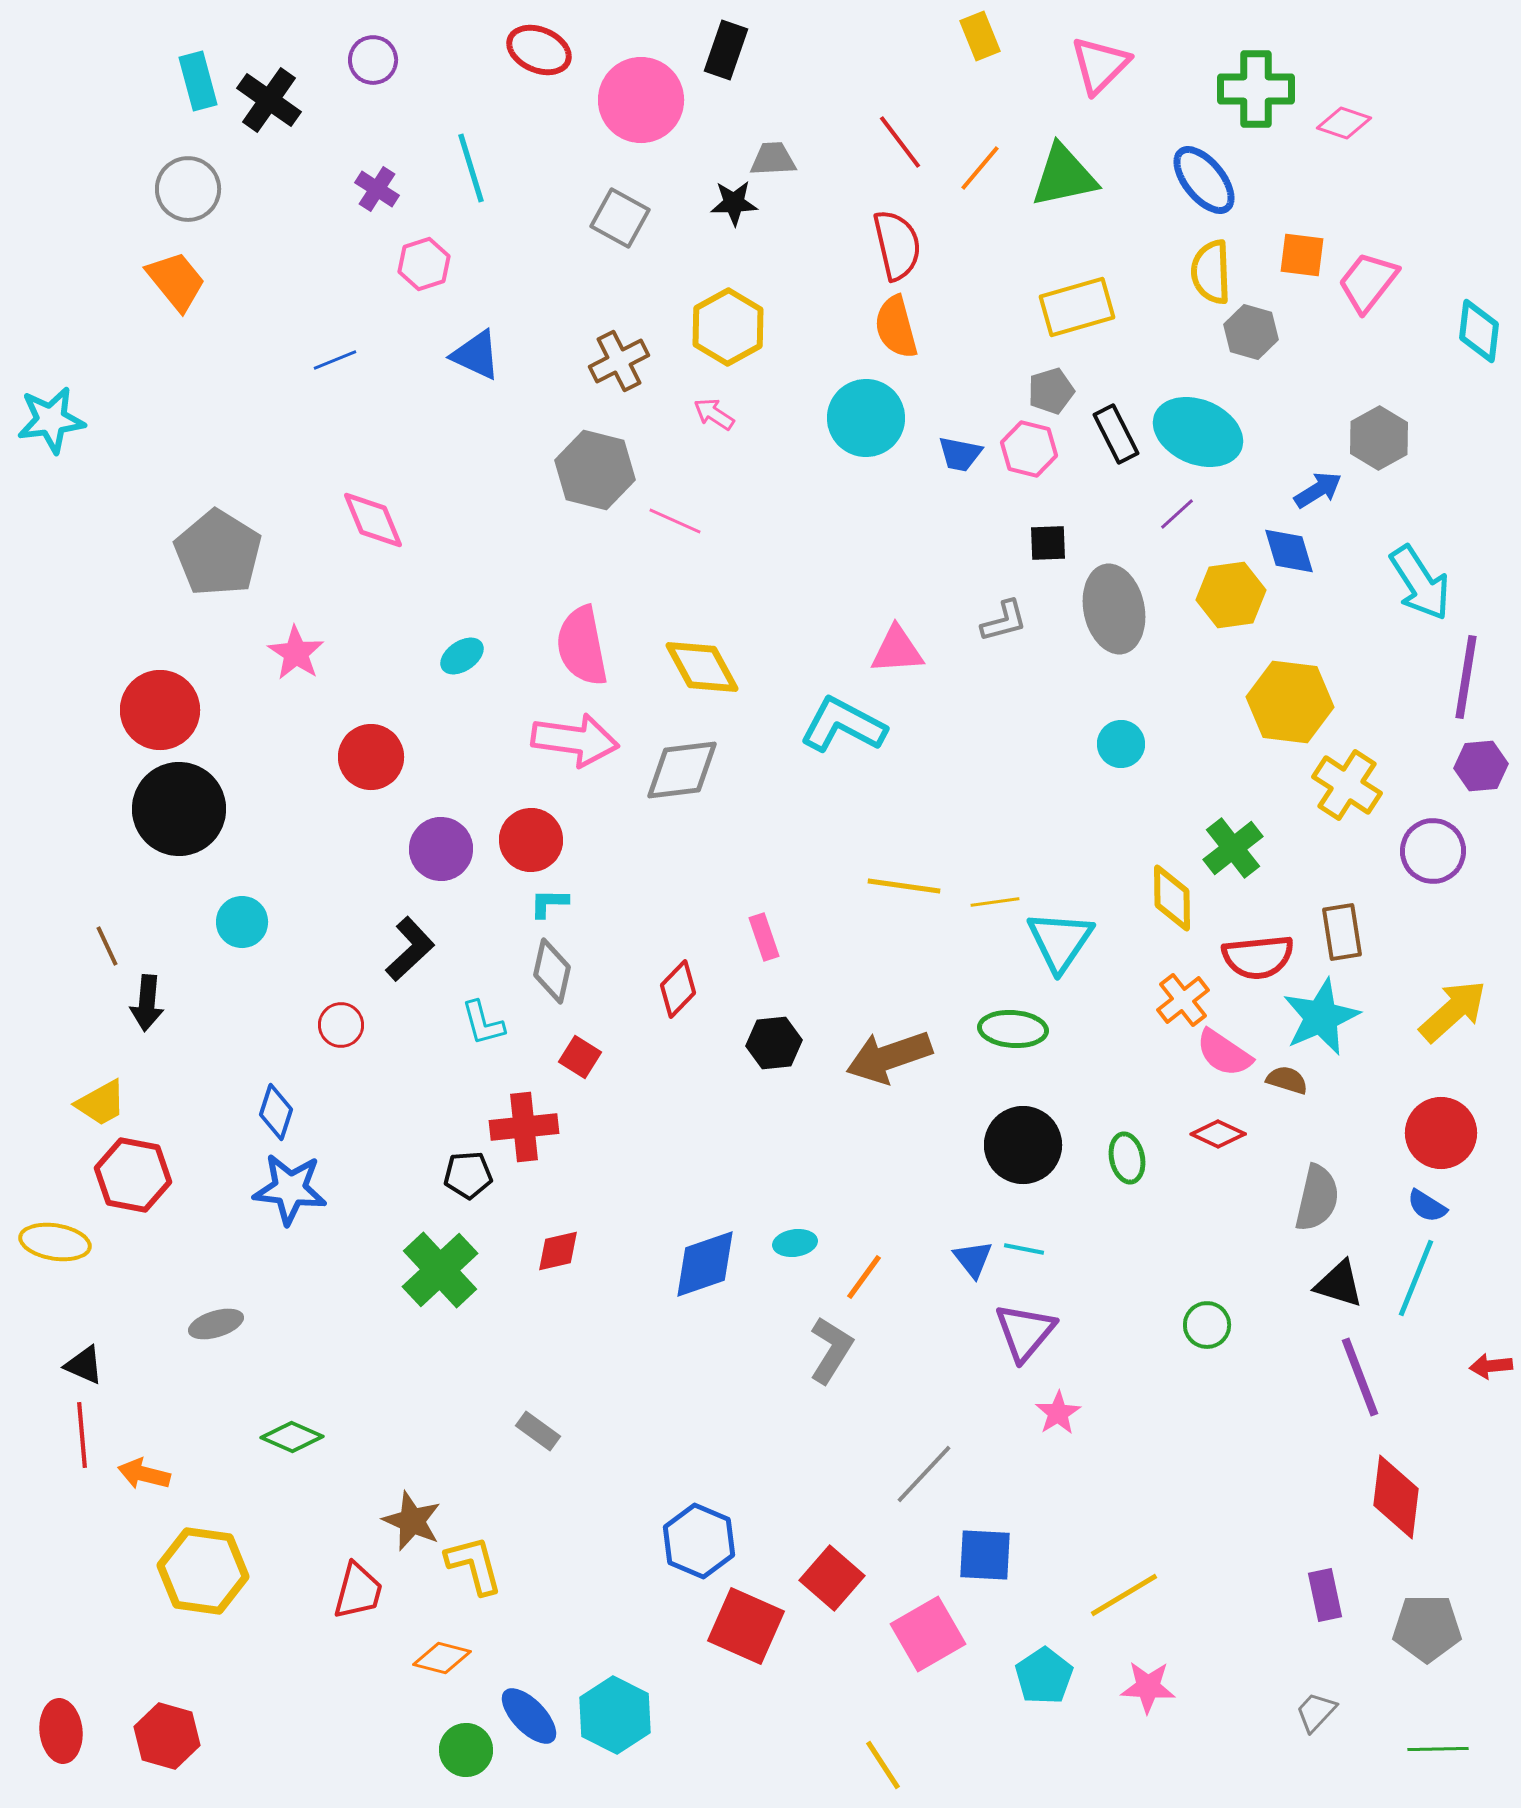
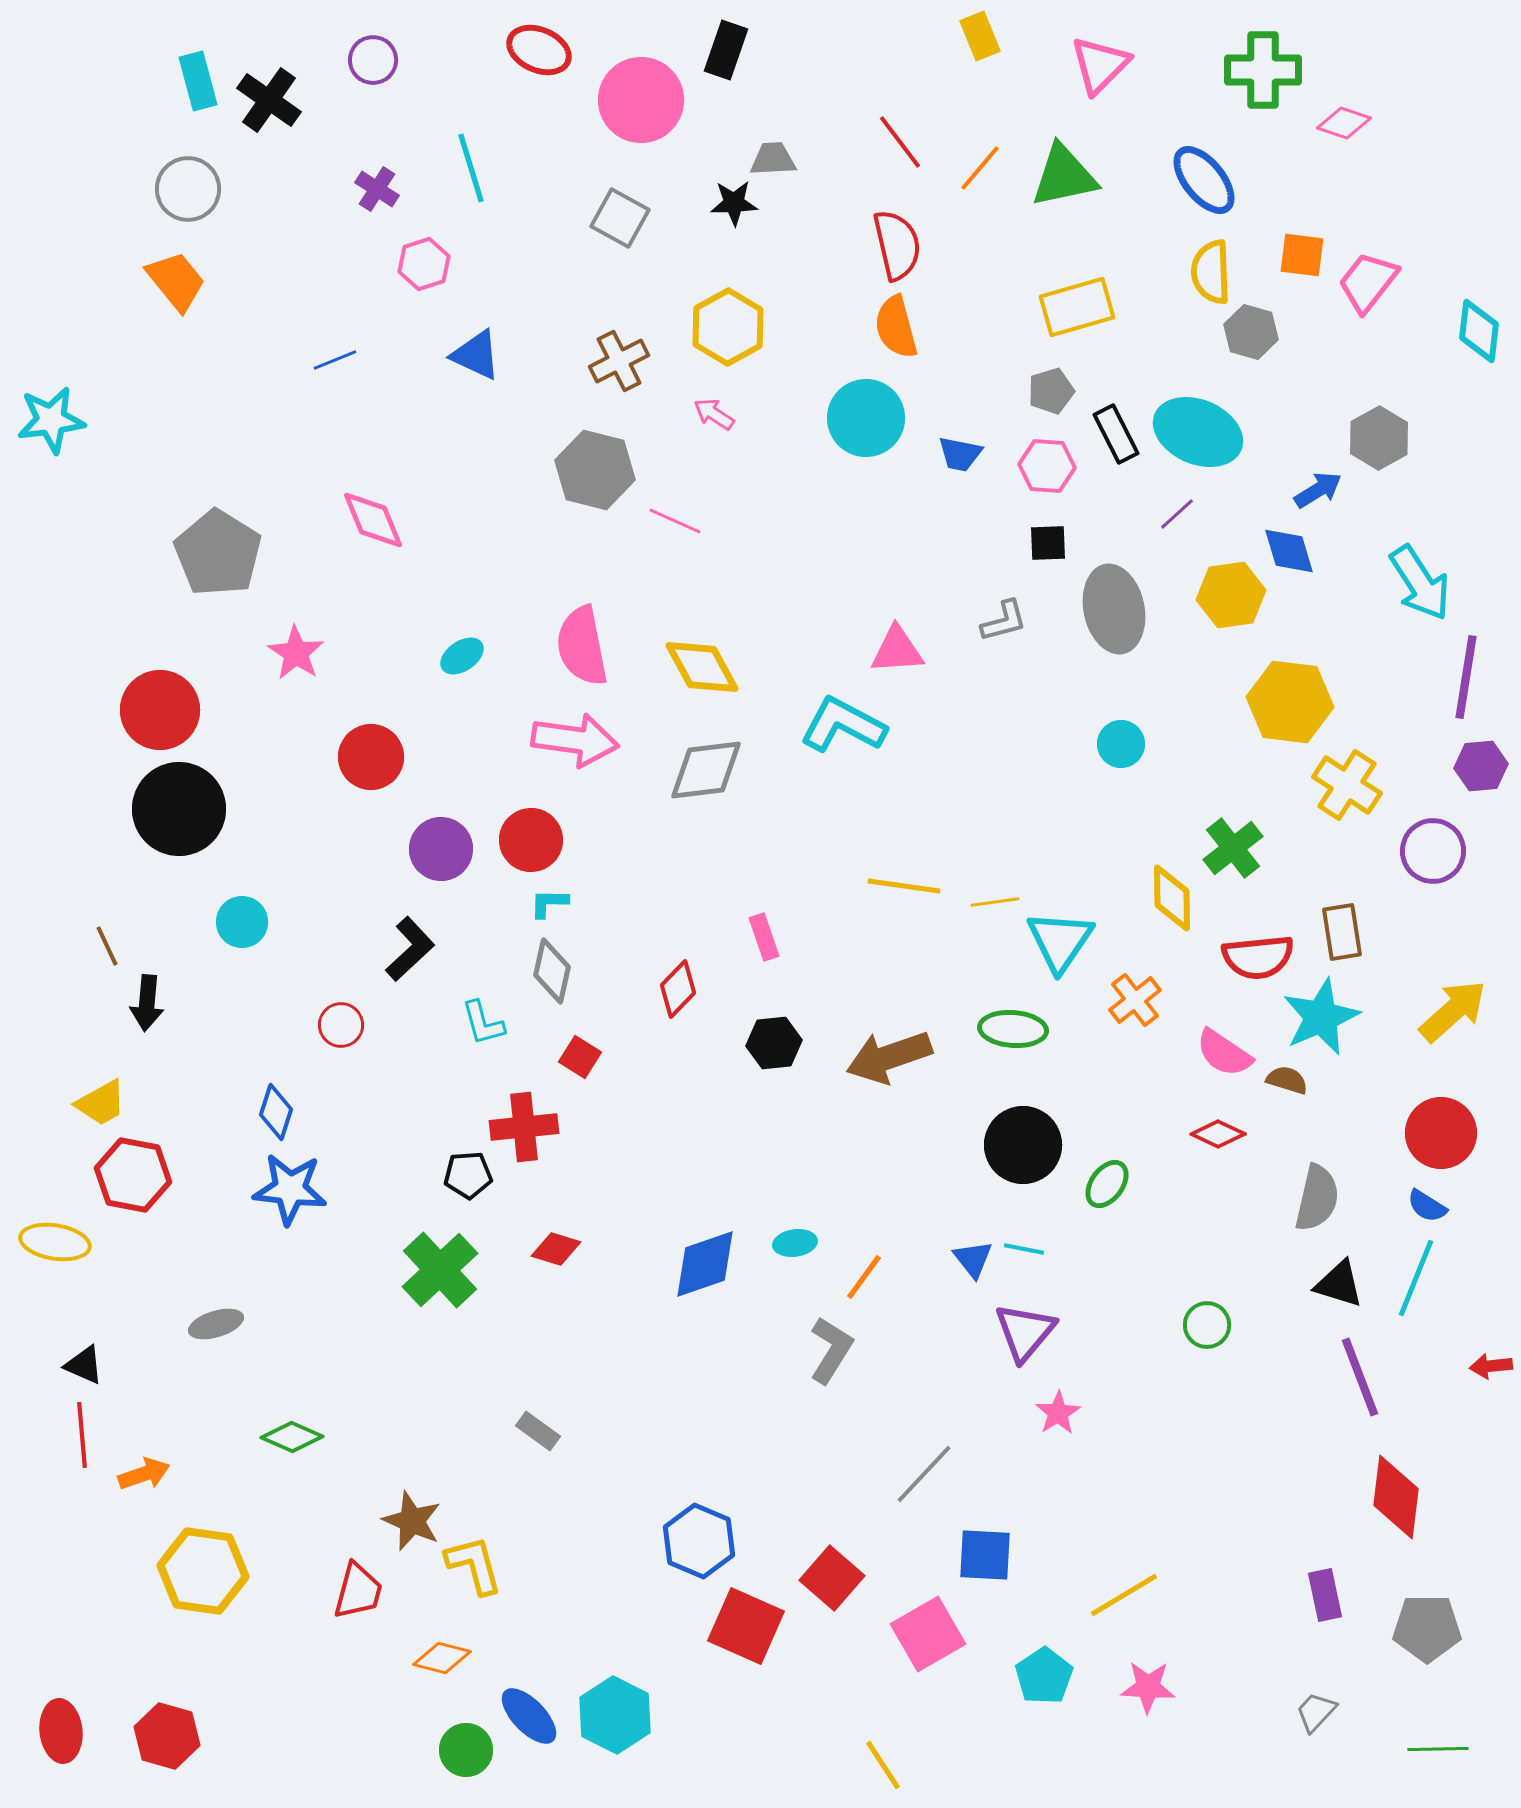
green cross at (1256, 89): moved 7 px right, 19 px up
pink hexagon at (1029, 449): moved 18 px right, 17 px down; rotated 10 degrees counterclockwise
gray diamond at (682, 770): moved 24 px right
orange cross at (1183, 1000): moved 48 px left
green ellipse at (1127, 1158): moved 20 px left, 26 px down; rotated 48 degrees clockwise
red diamond at (558, 1251): moved 2 px left, 2 px up; rotated 30 degrees clockwise
orange arrow at (144, 1474): rotated 147 degrees clockwise
